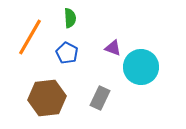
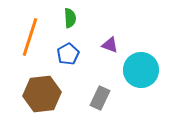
orange line: rotated 12 degrees counterclockwise
purple triangle: moved 3 px left, 3 px up
blue pentagon: moved 1 px right, 1 px down; rotated 15 degrees clockwise
cyan circle: moved 3 px down
brown hexagon: moved 5 px left, 4 px up
